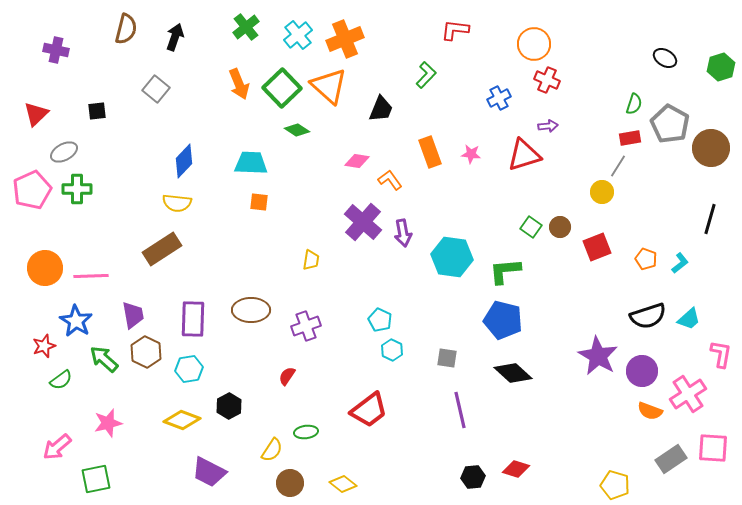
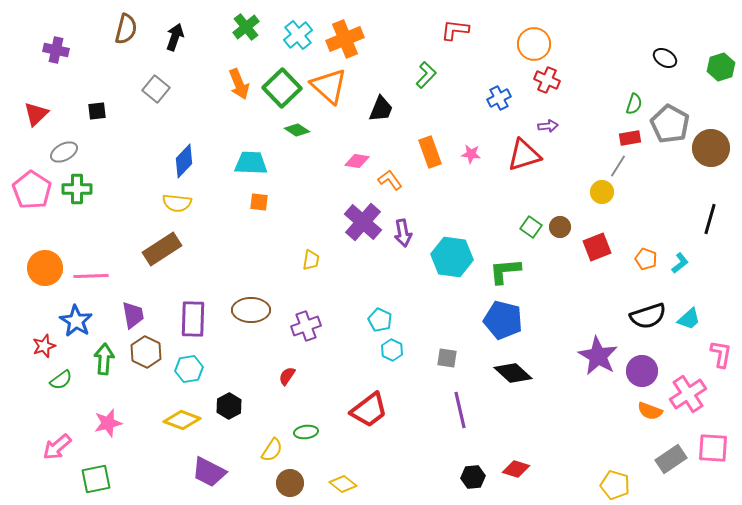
pink pentagon at (32, 190): rotated 15 degrees counterclockwise
green arrow at (104, 359): rotated 52 degrees clockwise
